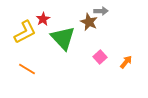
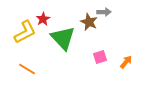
gray arrow: moved 3 px right, 1 px down
pink square: rotated 24 degrees clockwise
